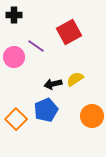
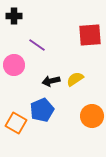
black cross: moved 1 px down
red square: moved 21 px right, 3 px down; rotated 25 degrees clockwise
purple line: moved 1 px right, 1 px up
pink circle: moved 8 px down
black arrow: moved 2 px left, 3 px up
blue pentagon: moved 4 px left
orange square: moved 4 px down; rotated 15 degrees counterclockwise
